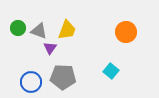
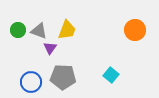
green circle: moved 2 px down
orange circle: moved 9 px right, 2 px up
cyan square: moved 4 px down
